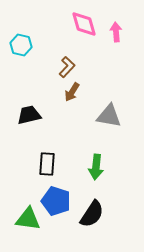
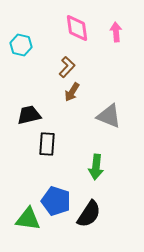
pink diamond: moved 7 px left, 4 px down; rotated 8 degrees clockwise
gray triangle: rotated 12 degrees clockwise
black rectangle: moved 20 px up
black semicircle: moved 3 px left
